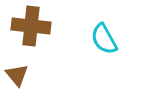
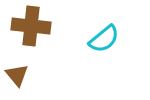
cyan semicircle: rotated 100 degrees counterclockwise
